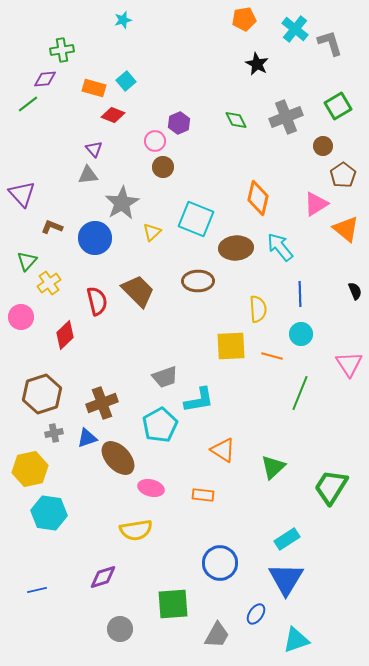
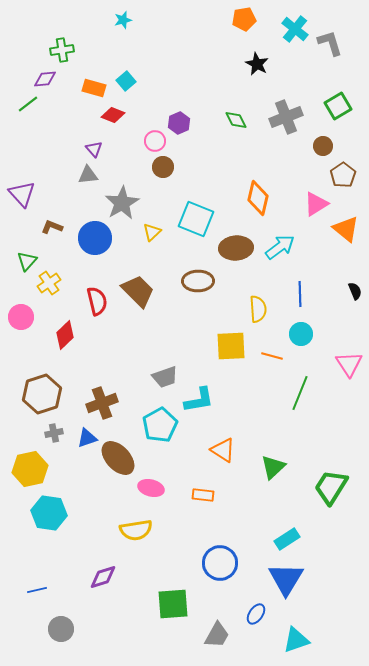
cyan arrow at (280, 247): rotated 92 degrees clockwise
gray circle at (120, 629): moved 59 px left
